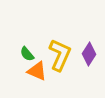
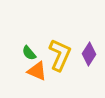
green semicircle: moved 2 px right, 1 px up
